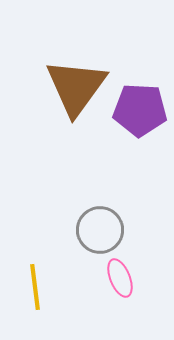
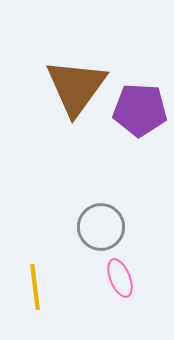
gray circle: moved 1 px right, 3 px up
